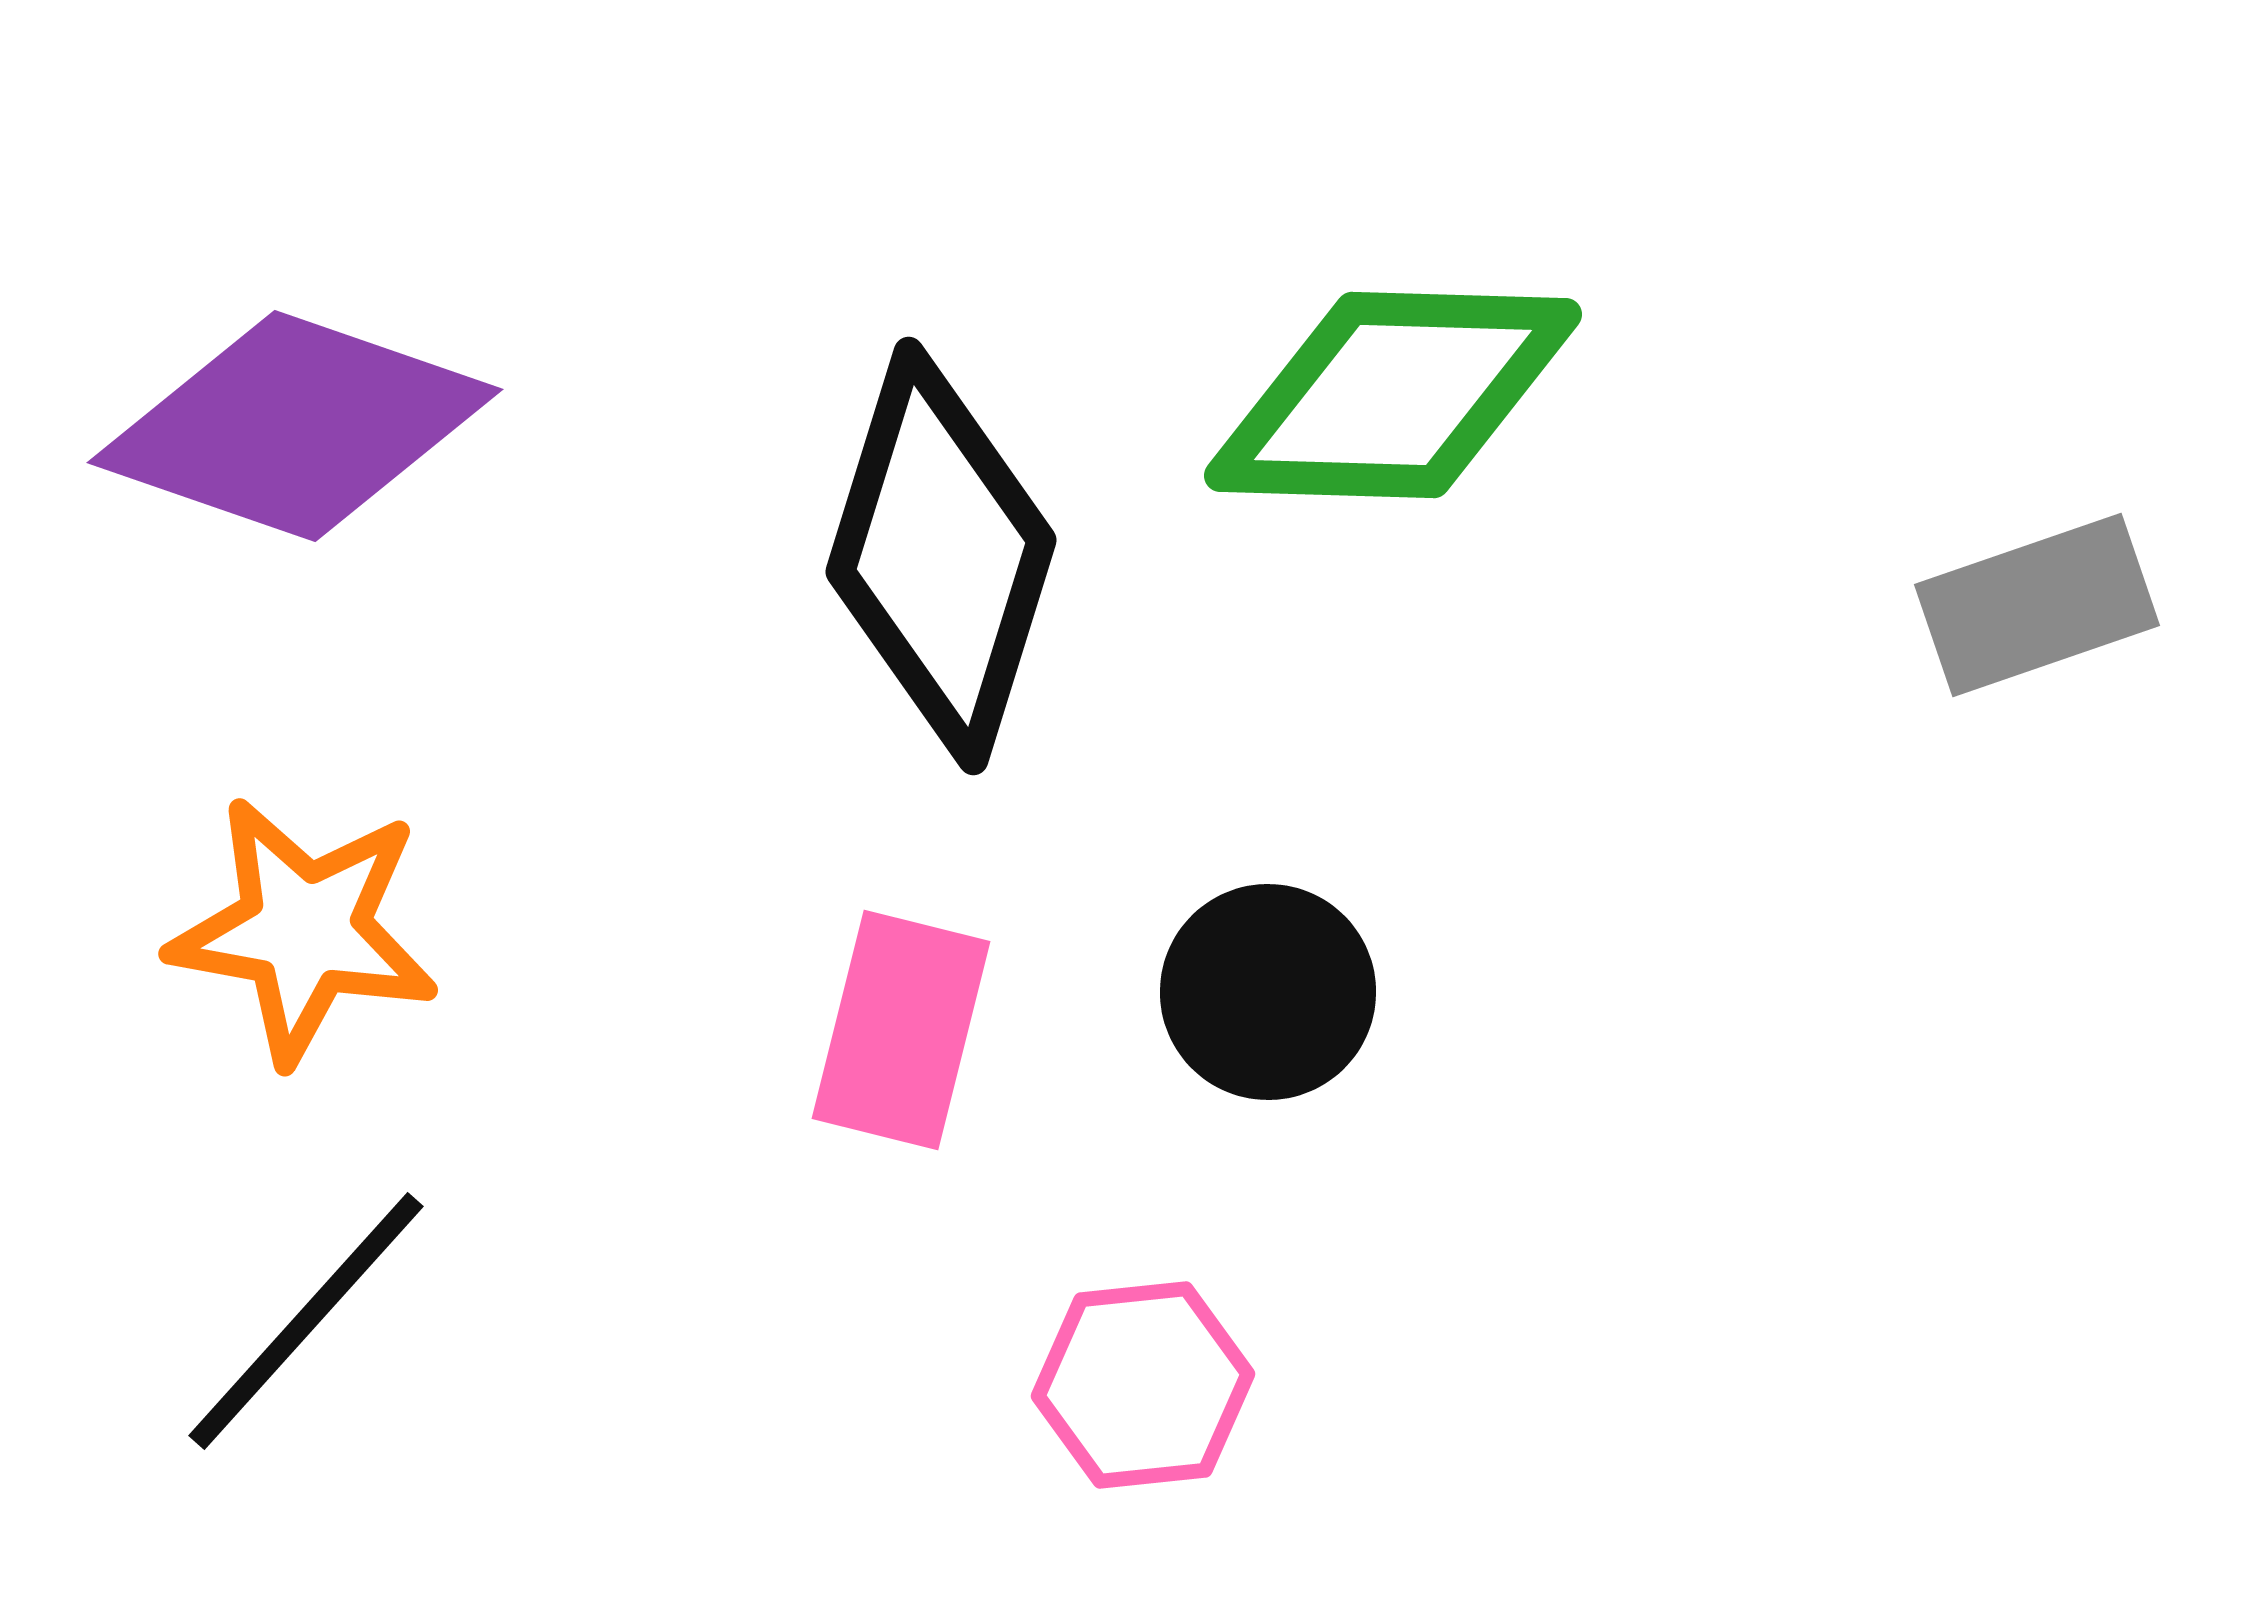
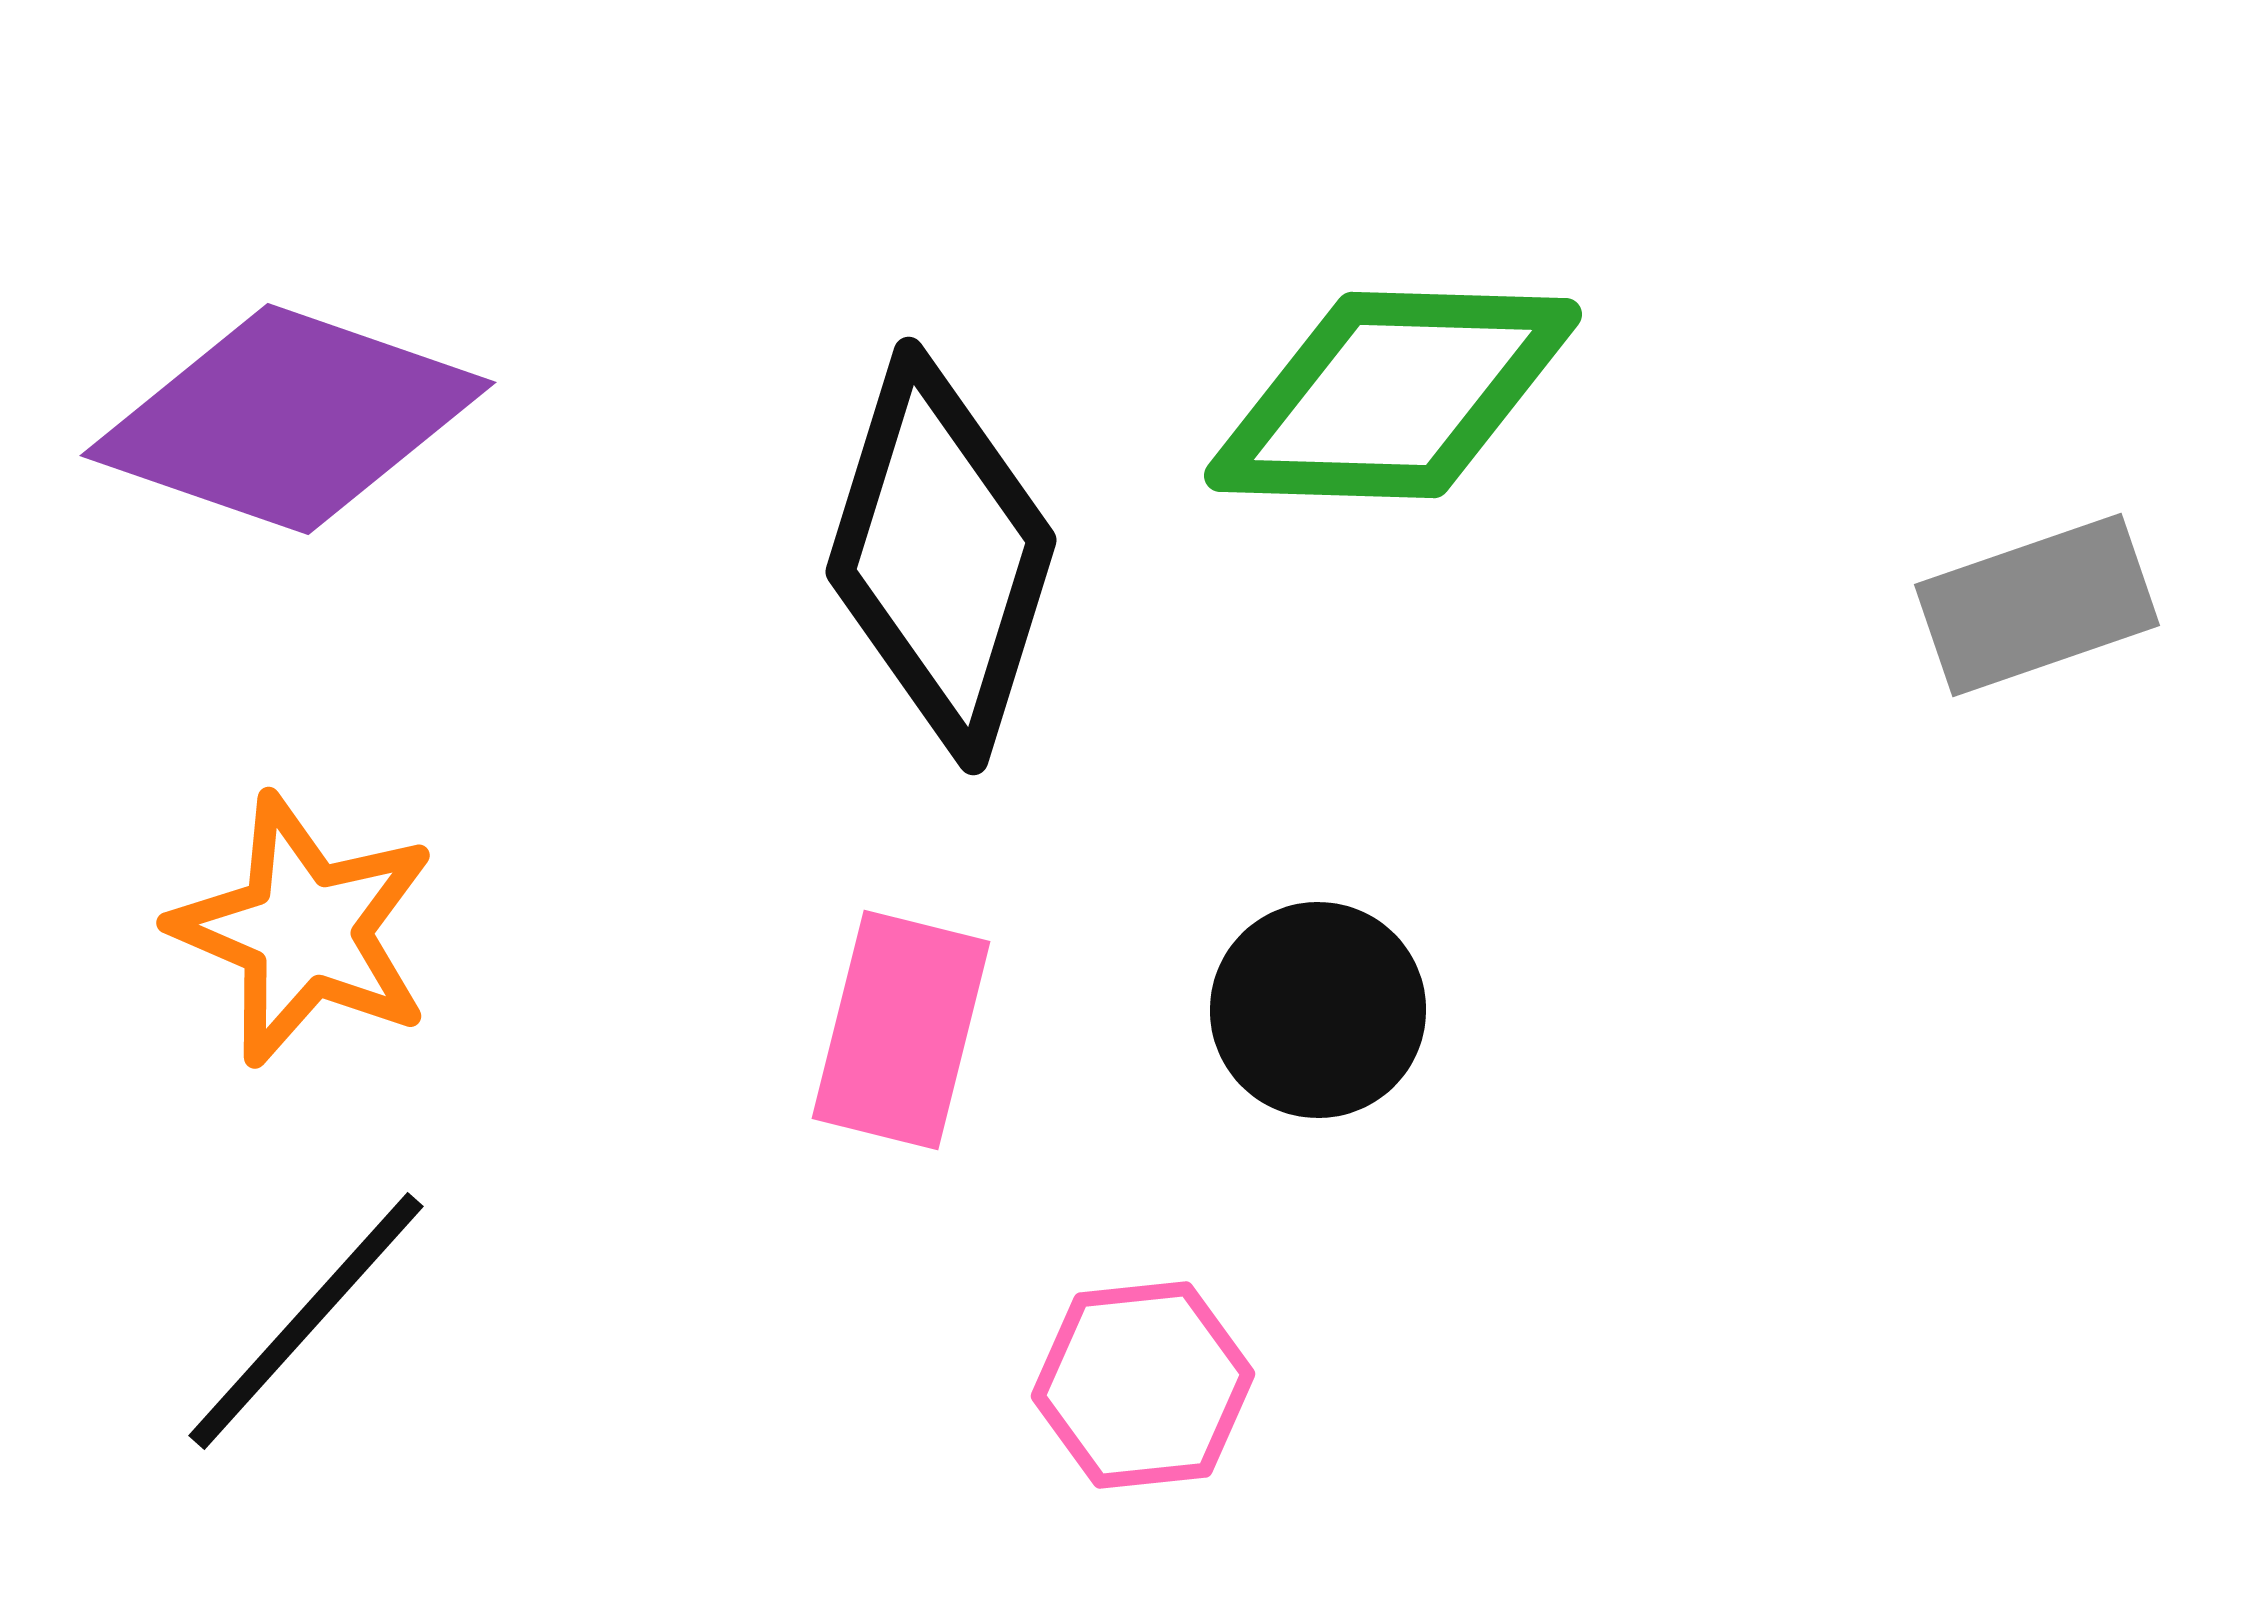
purple diamond: moved 7 px left, 7 px up
orange star: rotated 13 degrees clockwise
black circle: moved 50 px right, 18 px down
